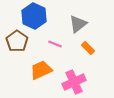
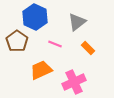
blue hexagon: moved 1 px right, 1 px down
gray triangle: moved 1 px left, 2 px up
